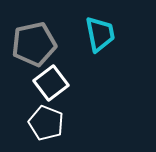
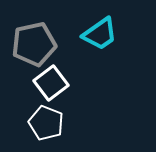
cyan trapezoid: rotated 66 degrees clockwise
